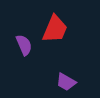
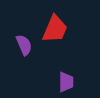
purple trapezoid: rotated 120 degrees counterclockwise
